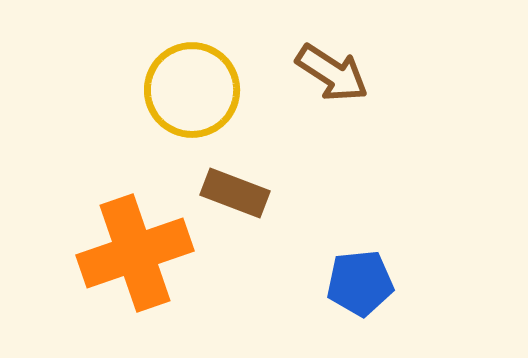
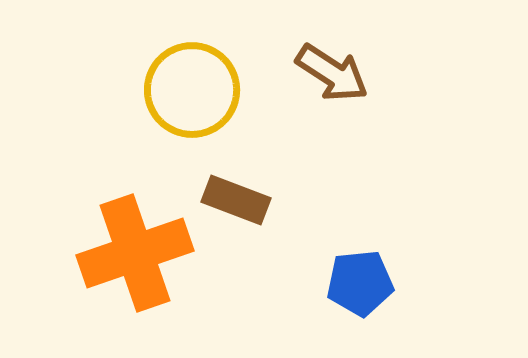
brown rectangle: moved 1 px right, 7 px down
